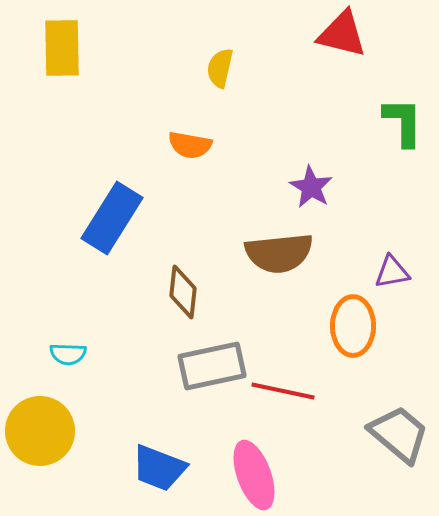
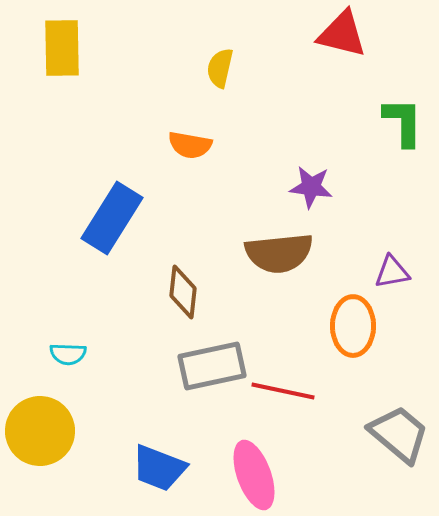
purple star: rotated 24 degrees counterclockwise
